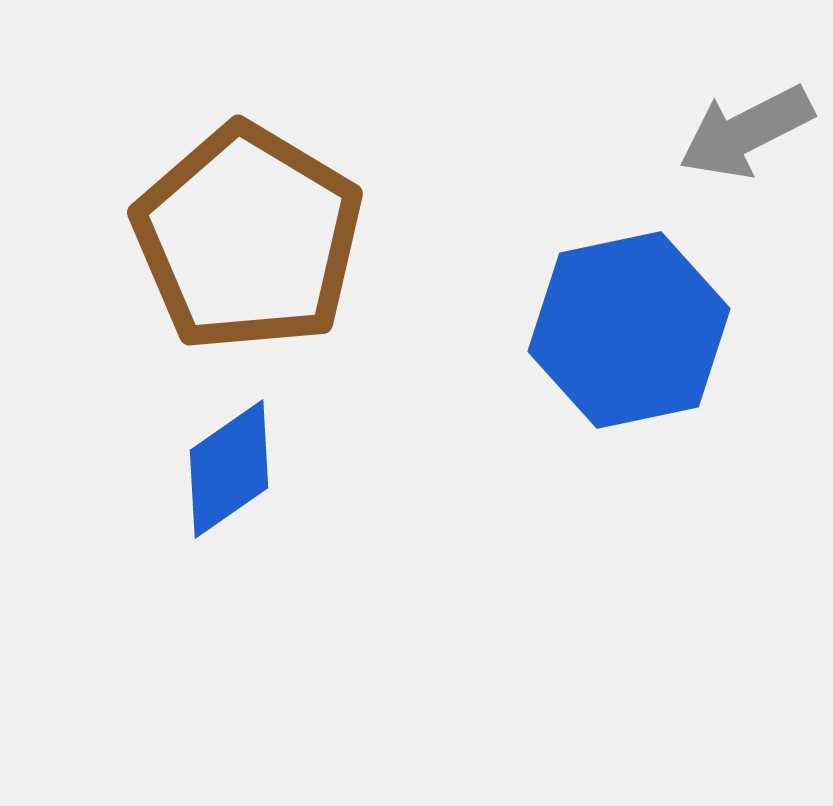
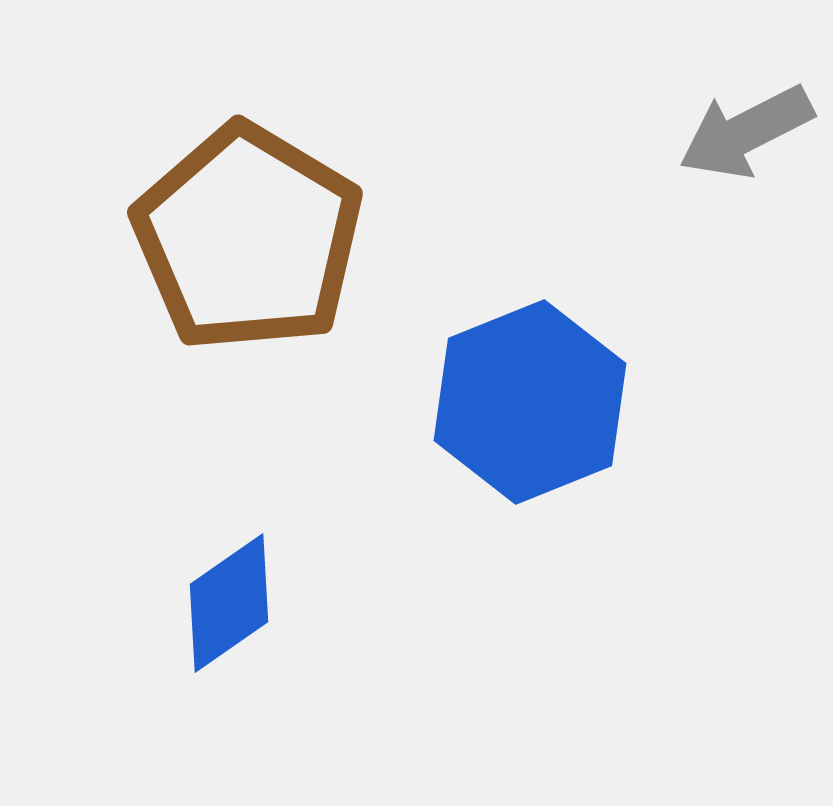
blue hexagon: moved 99 px left, 72 px down; rotated 10 degrees counterclockwise
blue diamond: moved 134 px down
